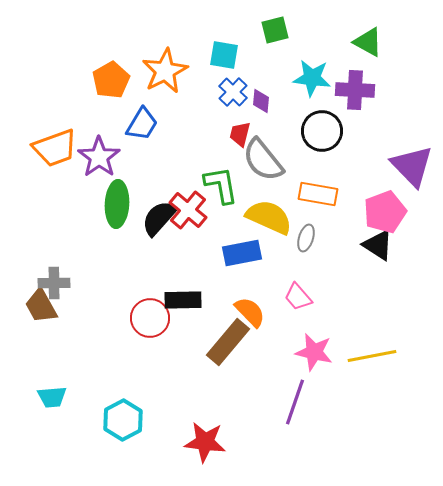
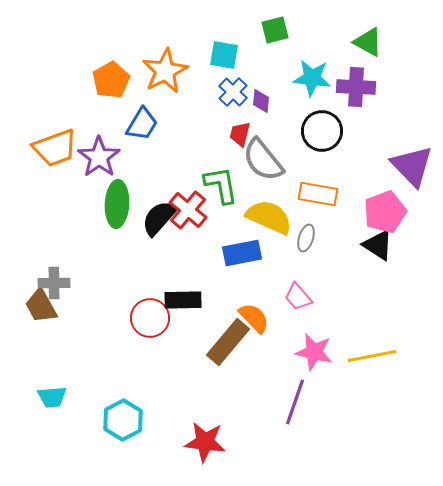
purple cross: moved 1 px right, 3 px up
orange semicircle: moved 4 px right, 6 px down
